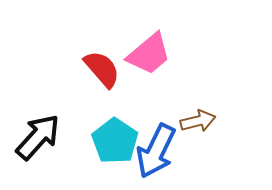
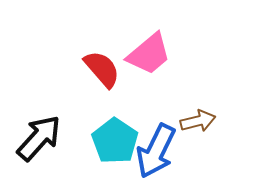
black arrow: moved 1 px right, 1 px down
